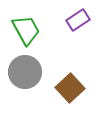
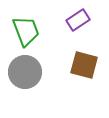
green trapezoid: moved 1 px down; rotated 8 degrees clockwise
brown square: moved 14 px right, 23 px up; rotated 32 degrees counterclockwise
